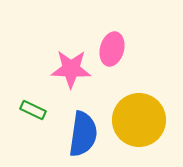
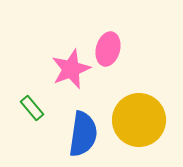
pink ellipse: moved 4 px left
pink star: rotated 24 degrees counterclockwise
green rectangle: moved 1 px left, 2 px up; rotated 25 degrees clockwise
